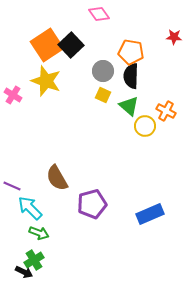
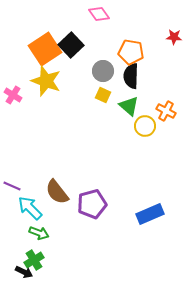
orange square: moved 2 px left, 4 px down
brown semicircle: moved 14 px down; rotated 8 degrees counterclockwise
